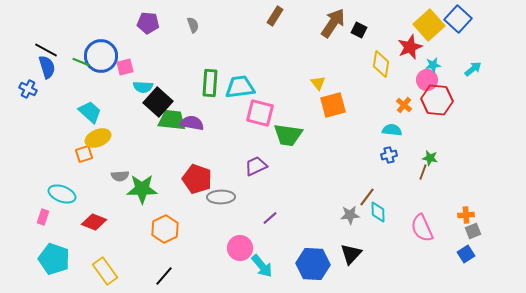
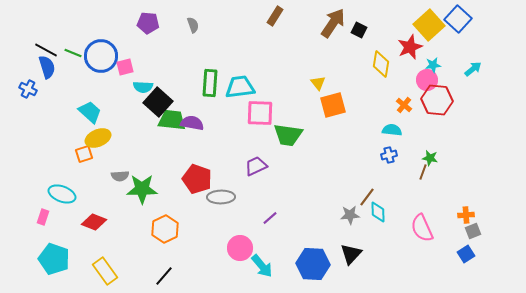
green line at (81, 62): moved 8 px left, 9 px up
pink square at (260, 113): rotated 12 degrees counterclockwise
